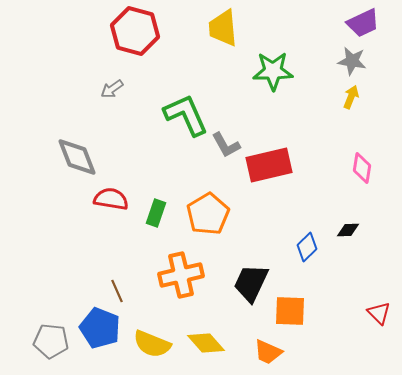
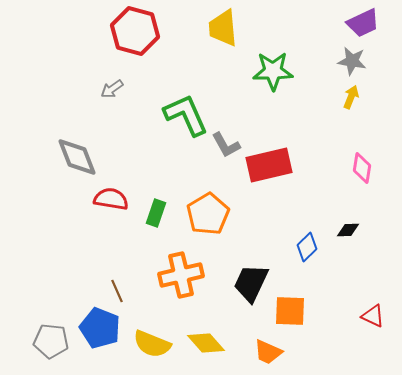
red triangle: moved 6 px left, 3 px down; rotated 20 degrees counterclockwise
